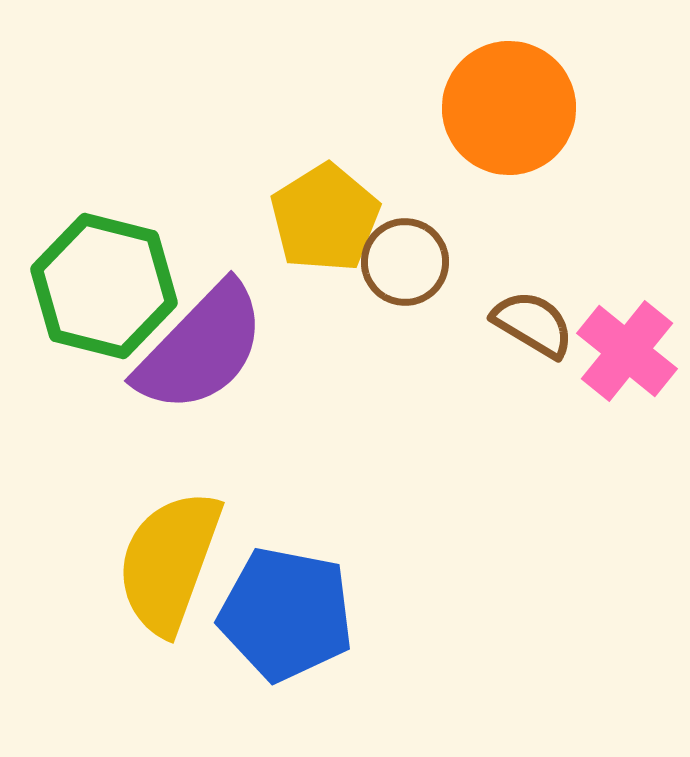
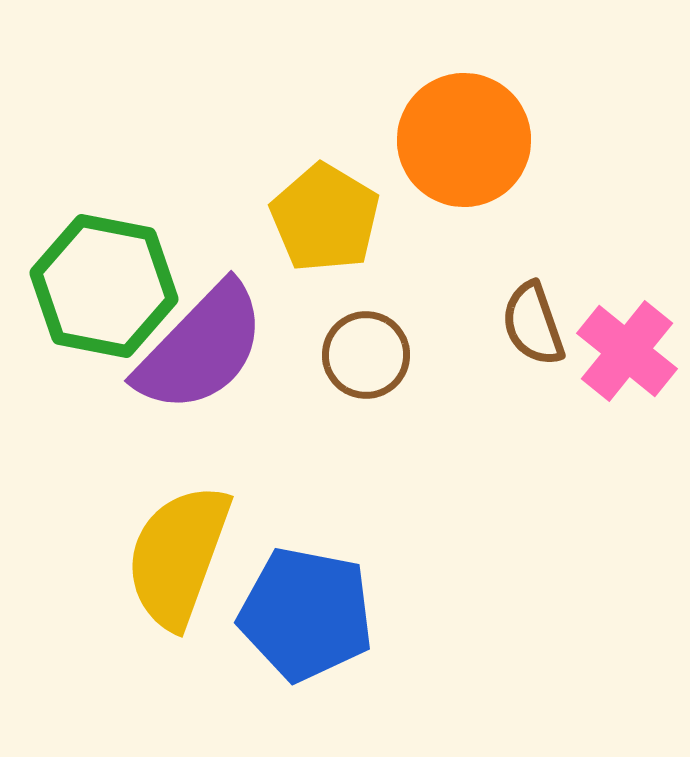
orange circle: moved 45 px left, 32 px down
yellow pentagon: rotated 9 degrees counterclockwise
brown circle: moved 39 px left, 93 px down
green hexagon: rotated 3 degrees counterclockwise
brown semicircle: rotated 140 degrees counterclockwise
yellow semicircle: moved 9 px right, 6 px up
blue pentagon: moved 20 px right
